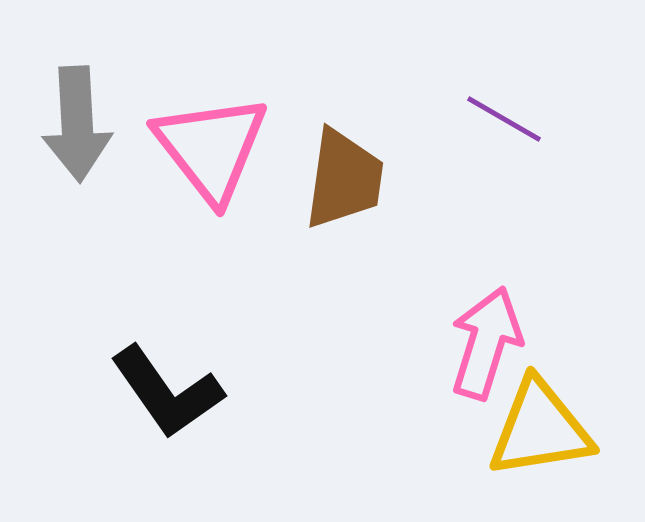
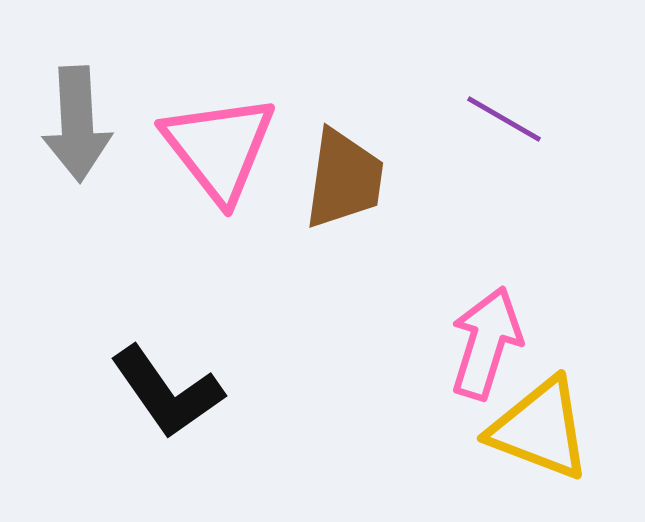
pink triangle: moved 8 px right
yellow triangle: rotated 30 degrees clockwise
